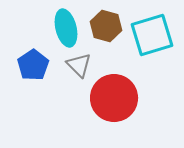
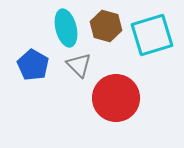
blue pentagon: rotated 8 degrees counterclockwise
red circle: moved 2 px right
